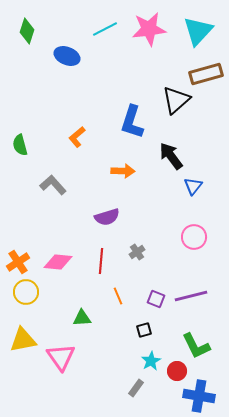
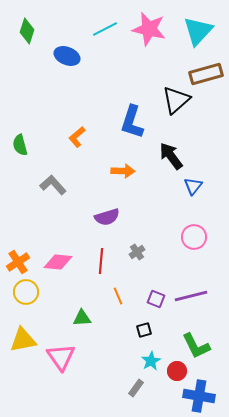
pink star: rotated 20 degrees clockwise
